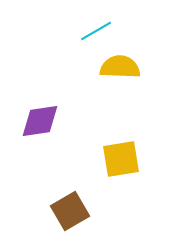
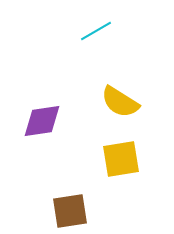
yellow semicircle: moved 35 px down; rotated 150 degrees counterclockwise
purple diamond: moved 2 px right
brown square: rotated 21 degrees clockwise
